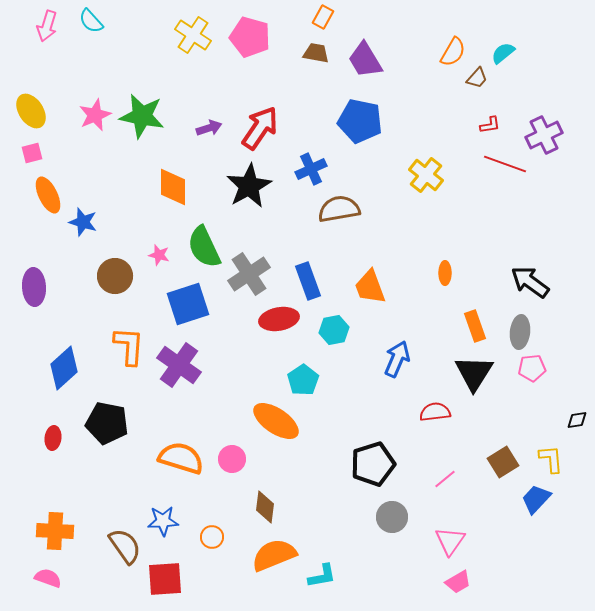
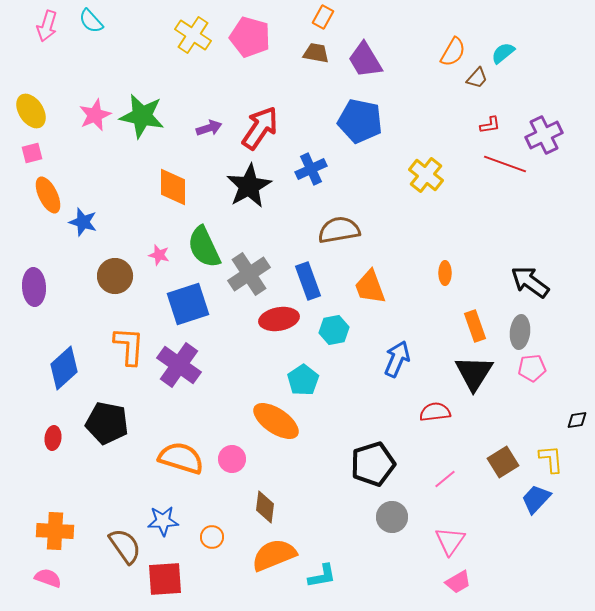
brown semicircle at (339, 209): moved 21 px down
